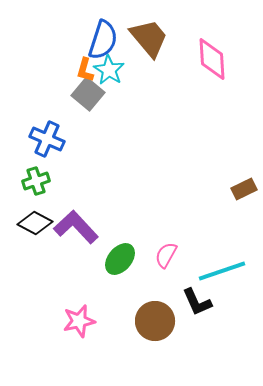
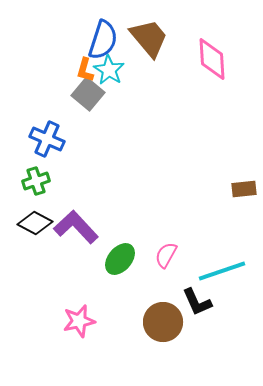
brown rectangle: rotated 20 degrees clockwise
brown circle: moved 8 px right, 1 px down
